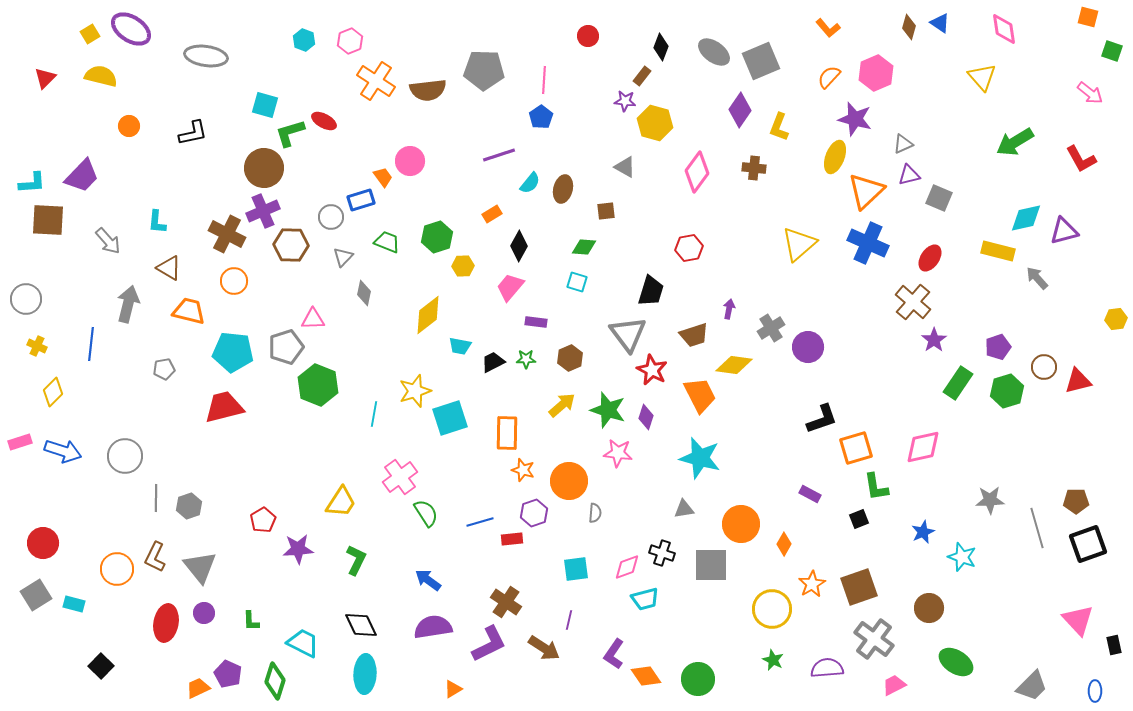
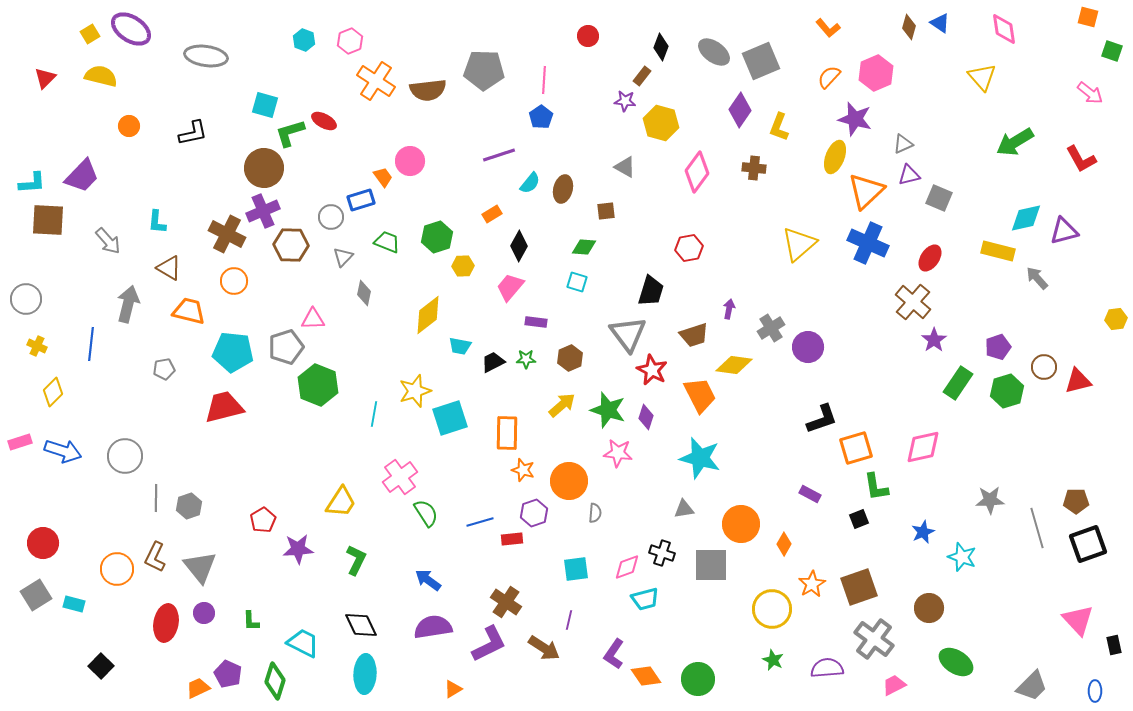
yellow hexagon at (655, 123): moved 6 px right
